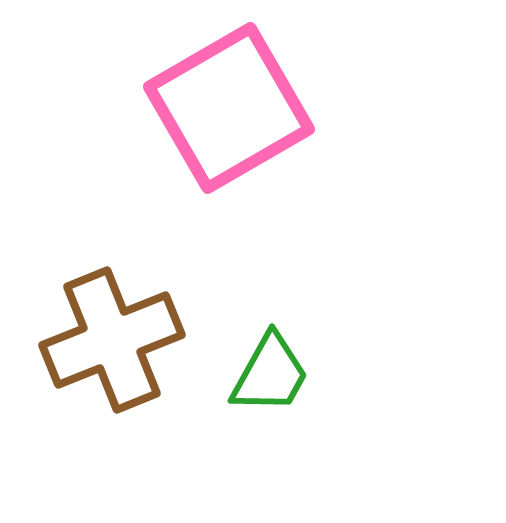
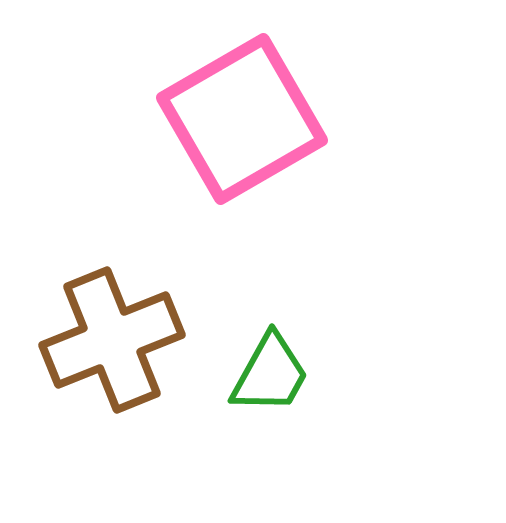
pink square: moved 13 px right, 11 px down
